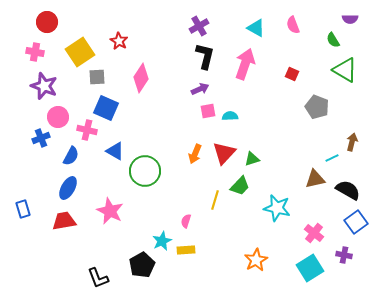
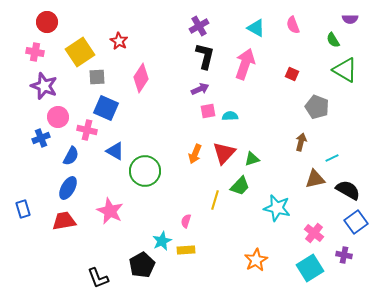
brown arrow at (352, 142): moved 51 px left
